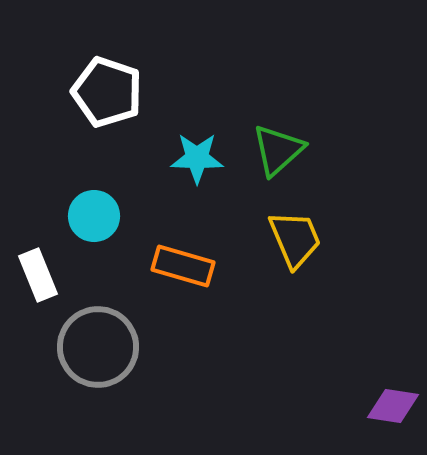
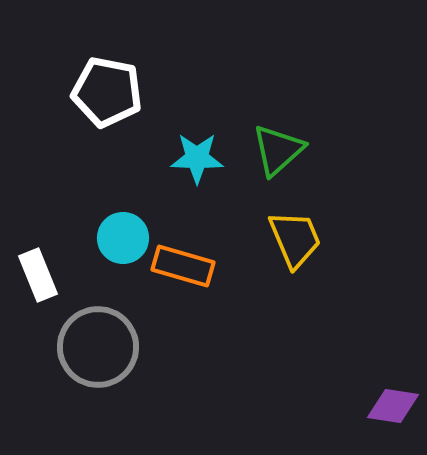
white pentagon: rotated 8 degrees counterclockwise
cyan circle: moved 29 px right, 22 px down
